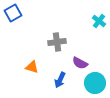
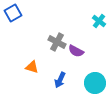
gray cross: rotated 36 degrees clockwise
purple semicircle: moved 4 px left, 12 px up
